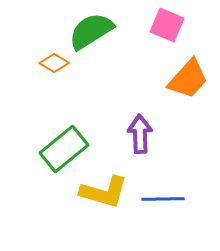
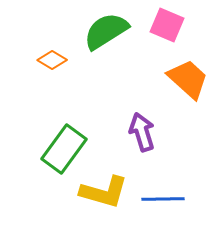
green semicircle: moved 15 px right
orange diamond: moved 2 px left, 3 px up
orange trapezoid: rotated 90 degrees counterclockwise
purple arrow: moved 2 px right, 2 px up; rotated 15 degrees counterclockwise
green rectangle: rotated 15 degrees counterclockwise
